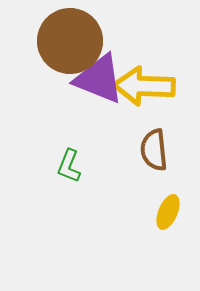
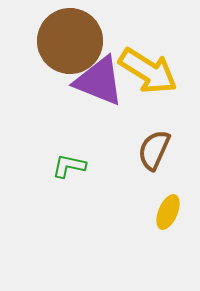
purple triangle: moved 2 px down
yellow arrow: moved 4 px right, 15 px up; rotated 150 degrees counterclockwise
brown semicircle: rotated 30 degrees clockwise
green L-shape: rotated 80 degrees clockwise
